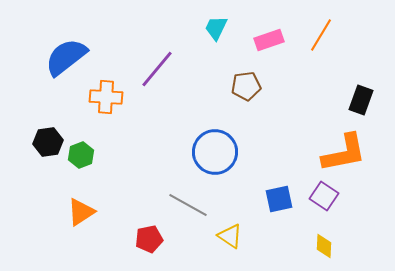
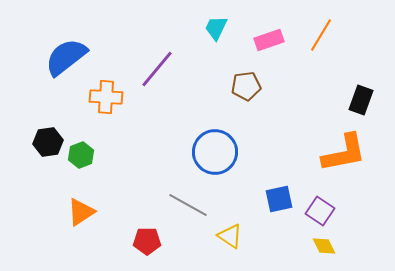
purple square: moved 4 px left, 15 px down
red pentagon: moved 2 px left, 2 px down; rotated 12 degrees clockwise
yellow diamond: rotated 30 degrees counterclockwise
